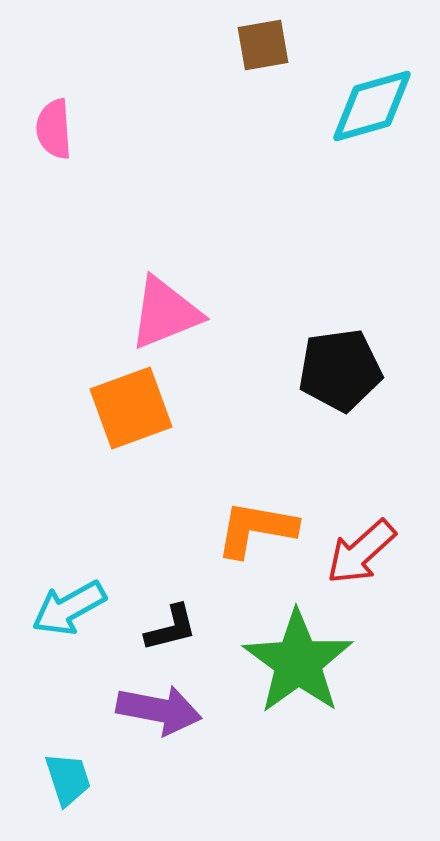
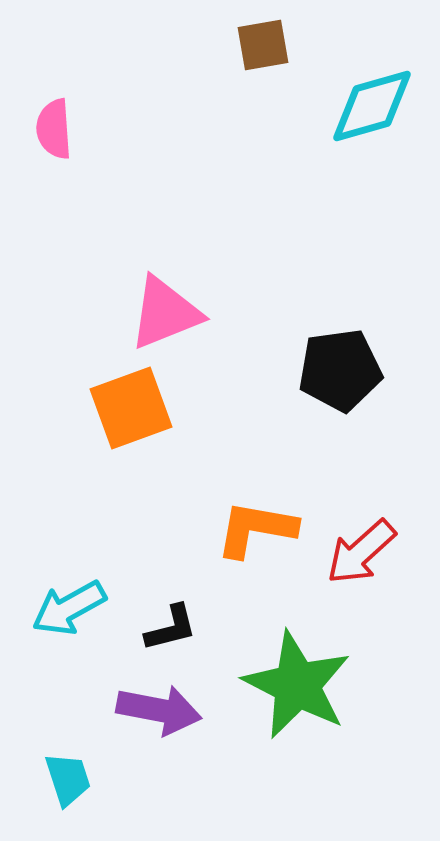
green star: moved 1 px left, 23 px down; rotated 9 degrees counterclockwise
